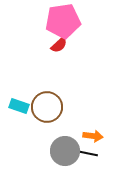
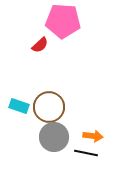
pink pentagon: rotated 12 degrees clockwise
red semicircle: moved 19 px left
brown circle: moved 2 px right
gray circle: moved 11 px left, 14 px up
